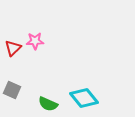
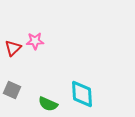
cyan diamond: moved 2 px left, 4 px up; rotated 36 degrees clockwise
